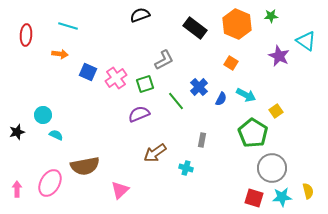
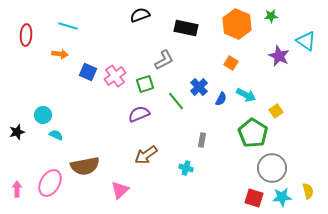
black rectangle: moved 9 px left; rotated 25 degrees counterclockwise
pink cross: moved 1 px left, 2 px up
brown arrow: moved 9 px left, 2 px down
